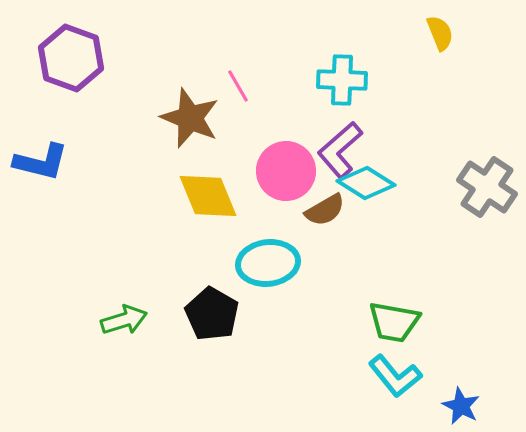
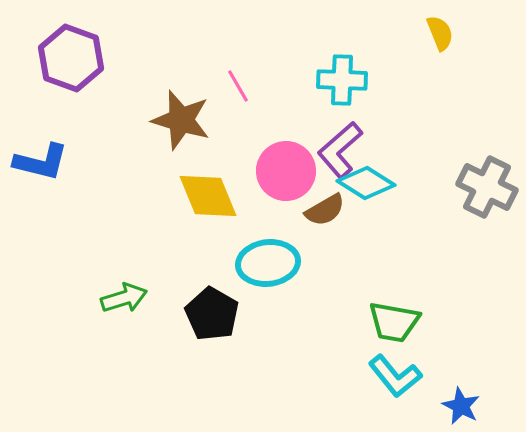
brown star: moved 9 px left, 2 px down; rotated 6 degrees counterclockwise
gray cross: rotated 8 degrees counterclockwise
green arrow: moved 22 px up
